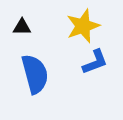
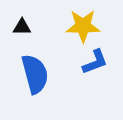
yellow star: rotated 20 degrees clockwise
